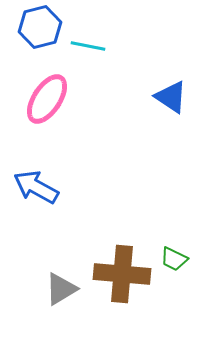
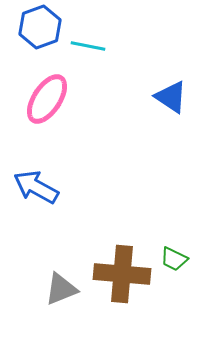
blue hexagon: rotated 6 degrees counterclockwise
gray triangle: rotated 9 degrees clockwise
